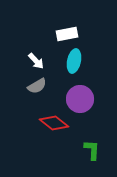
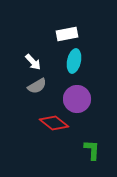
white arrow: moved 3 px left, 1 px down
purple circle: moved 3 px left
